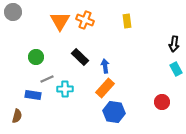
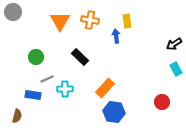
orange cross: moved 5 px right; rotated 12 degrees counterclockwise
black arrow: rotated 49 degrees clockwise
blue arrow: moved 11 px right, 30 px up
